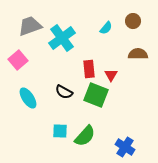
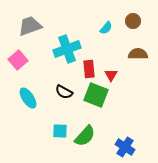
cyan cross: moved 5 px right, 11 px down; rotated 16 degrees clockwise
